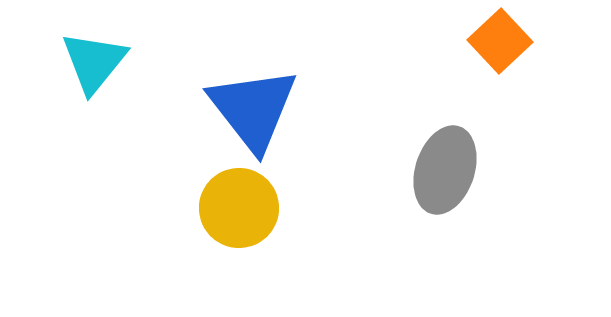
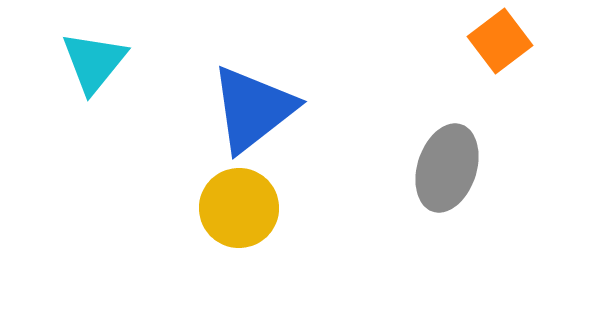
orange square: rotated 6 degrees clockwise
blue triangle: rotated 30 degrees clockwise
gray ellipse: moved 2 px right, 2 px up
